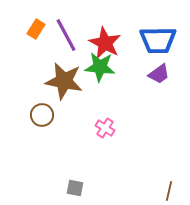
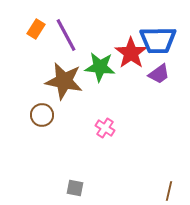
red star: moved 26 px right, 10 px down; rotated 8 degrees clockwise
